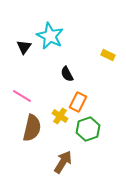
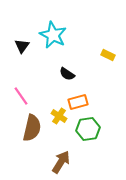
cyan star: moved 3 px right, 1 px up
black triangle: moved 2 px left, 1 px up
black semicircle: rotated 28 degrees counterclockwise
pink line: moved 1 px left; rotated 24 degrees clockwise
orange rectangle: rotated 48 degrees clockwise
yellow cross: moved 1 px left
green hexagon: rotated 10 degrees clockwise
brown arrow: moved 2 px left
